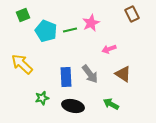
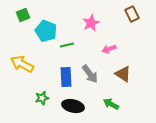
green line: moved 3 px left, 15 px down
yellow arrow: rotated 15 degrees counterclockwise
